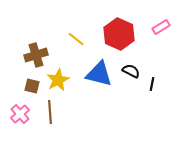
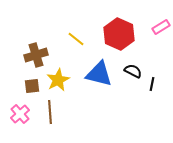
black semicircle: moved 2 px right
brown square: rotated 21 degrees counterclockwise
